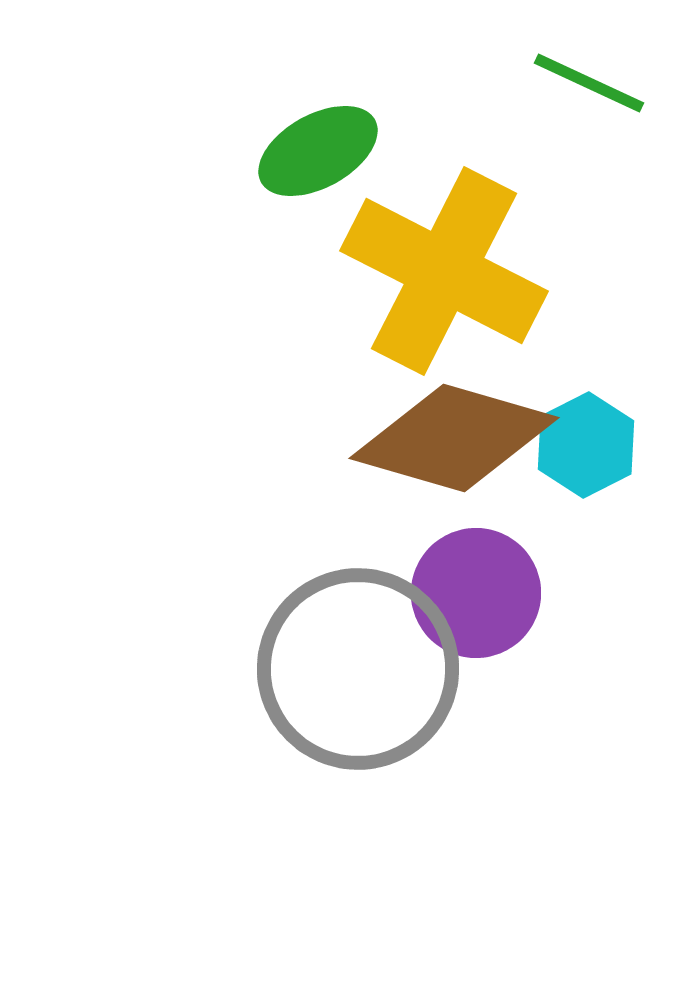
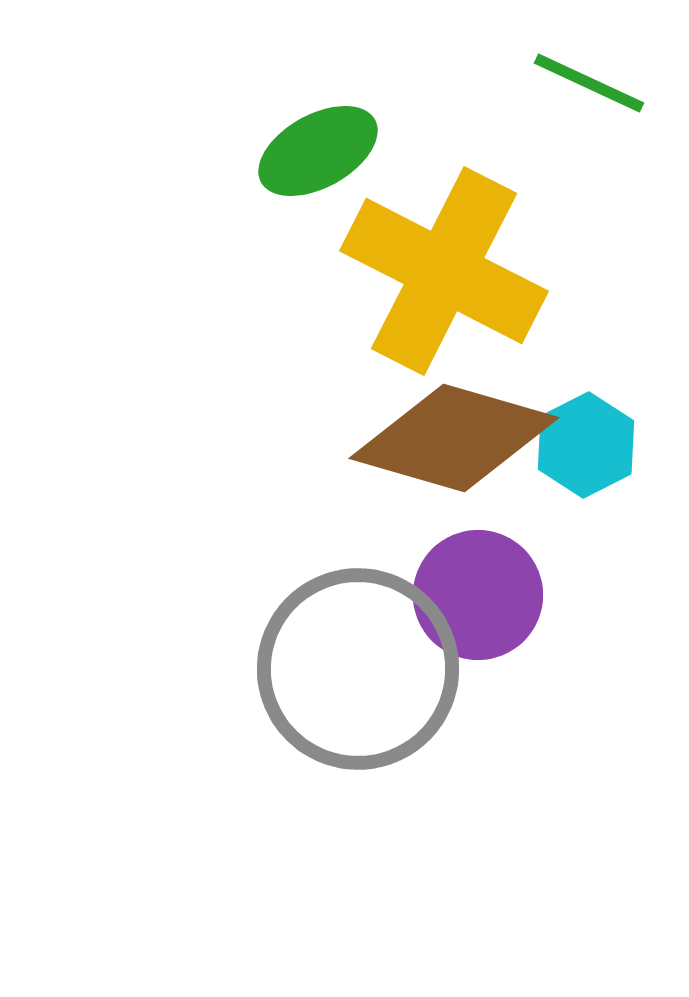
purple circle: moved 2 px right, 2 px down
